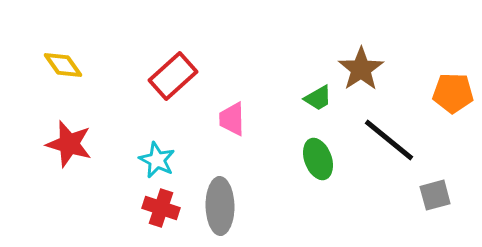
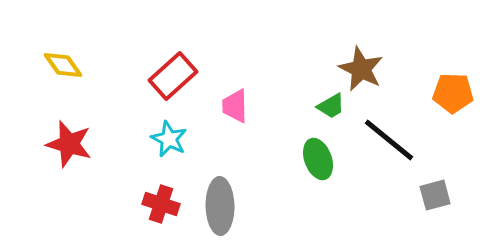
brown star: rotated 12 degrees counterclockwise
green trapezoid: moved 13 px right, 8 px down
pink trapezoid: moved 3 px right, 13 px up
cyan star: moved 12 px right, 21 px up
red cross: moved 4 px up
